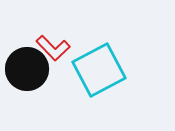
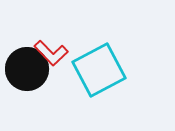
red L-shape: moved 2 px left, 5 px down
